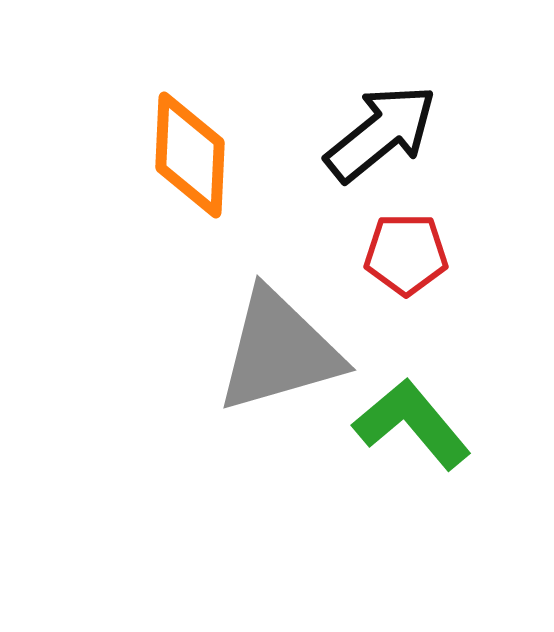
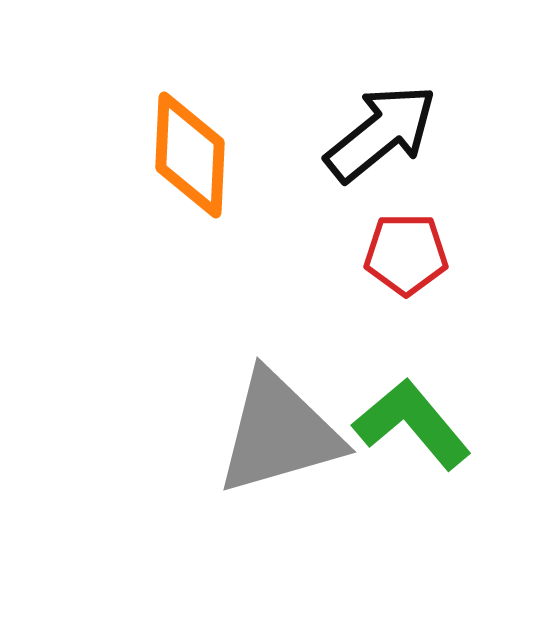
gray triangle: moved 82 px down
